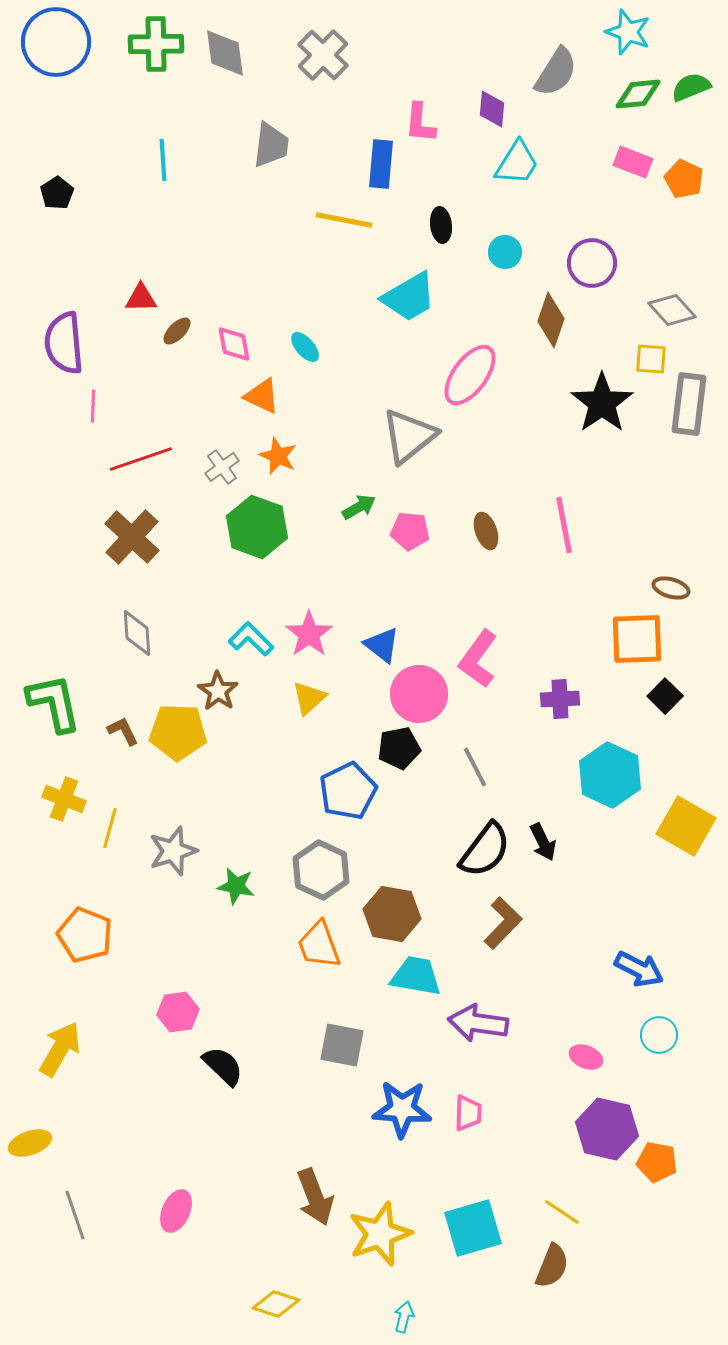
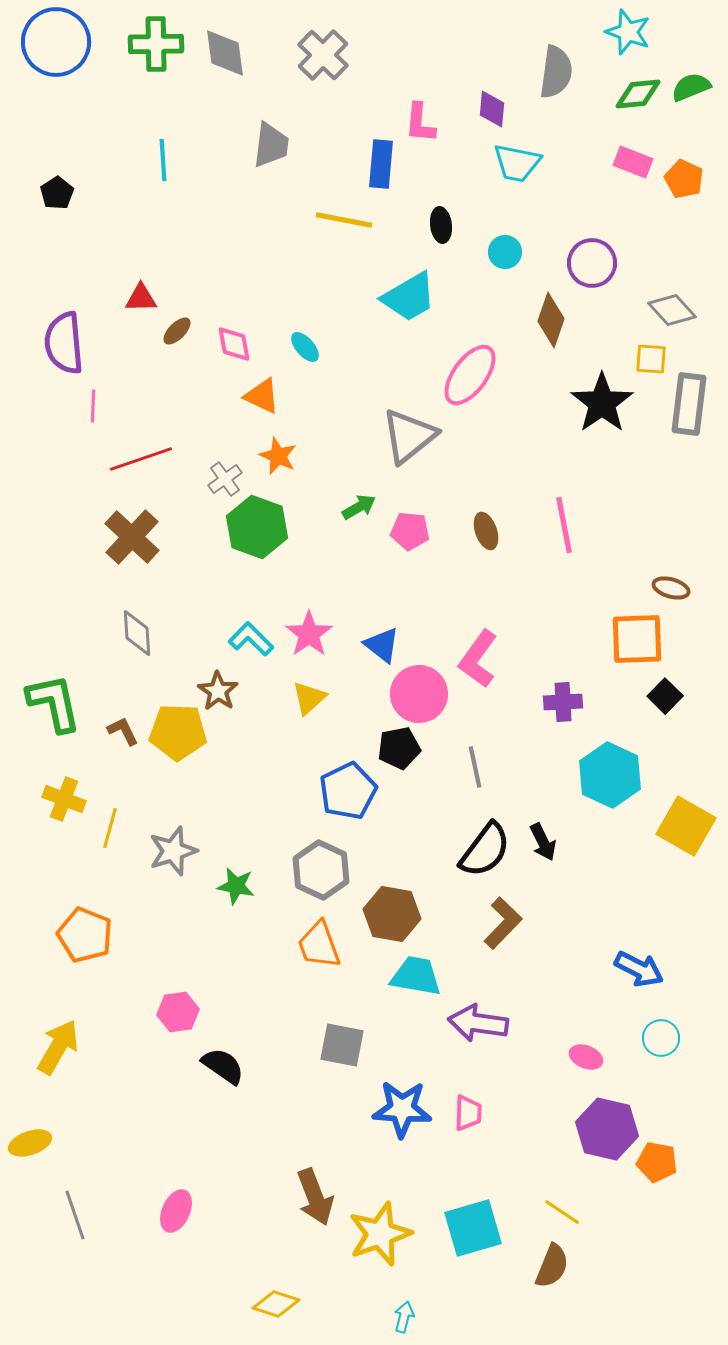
gray semicircle at (556, 72): rotated 24 degrees counterclockwise
cyan trapezoid at (517, 163): rotated 69 degrees clockwise
gray cross at (222, 467): moved 3 px right, 12 px down
purple cross at (560, 699): moved 3 px right, 3 px down
gray line at (475, 767): rotated 15 degrees clockwise
cyan circle at (659, 1035): moved 2 px right, 3 px down
yellow arrow at (60, 1049): moved 2 px left, 2 px up
black semicircle at (223, 1066): rotated 9 degrees counterclockwise
